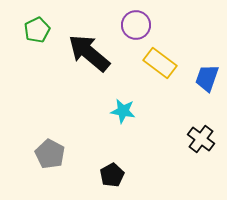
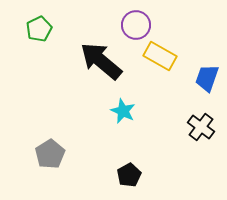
green pentagon: moved 2 px right, 1 px up
black arrow: moved 12 px right, 8 px down
yellow rectangle: moved 7 px up; rotated 8 degrees counterclockwise
cyan star: rotated 15 degrees clockwise
black cross: moved 12 px up
gray pentagon: rotated 12 degrees clockwise
black pentagon: moved 17 px right
